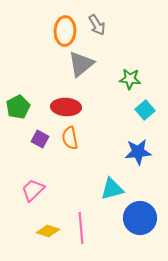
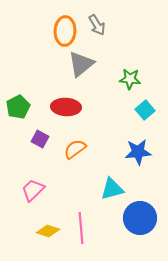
orange semicircle: moved 5 px right, 11 px down; rotated 65 degrees clockwise
